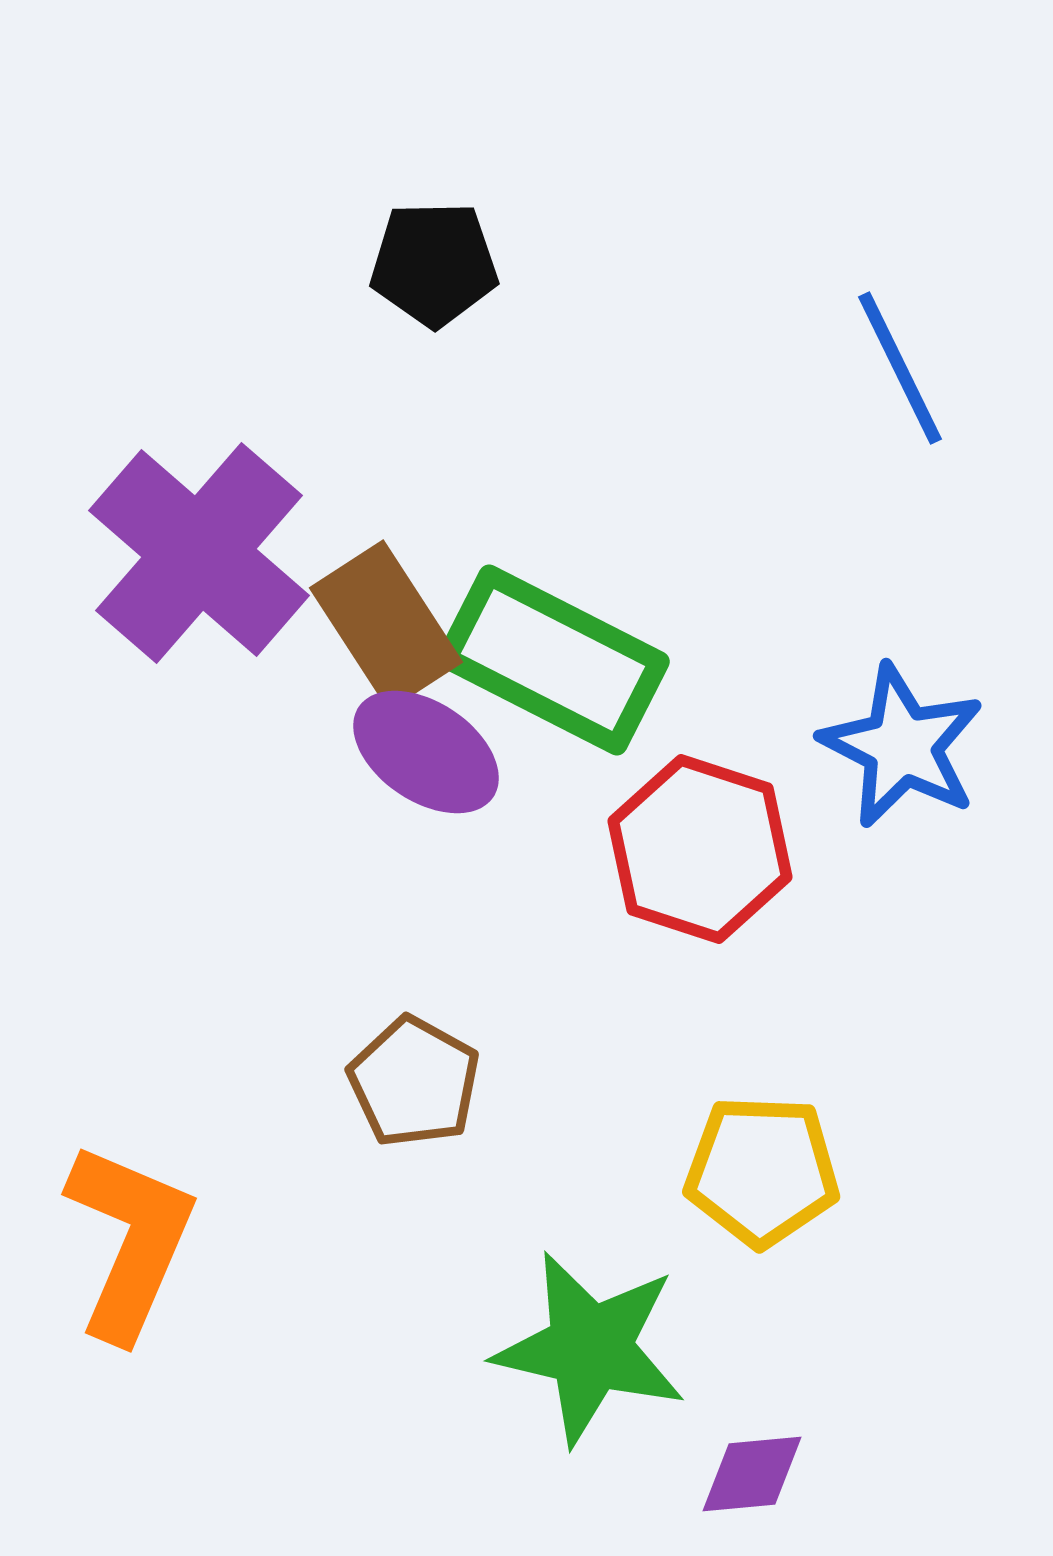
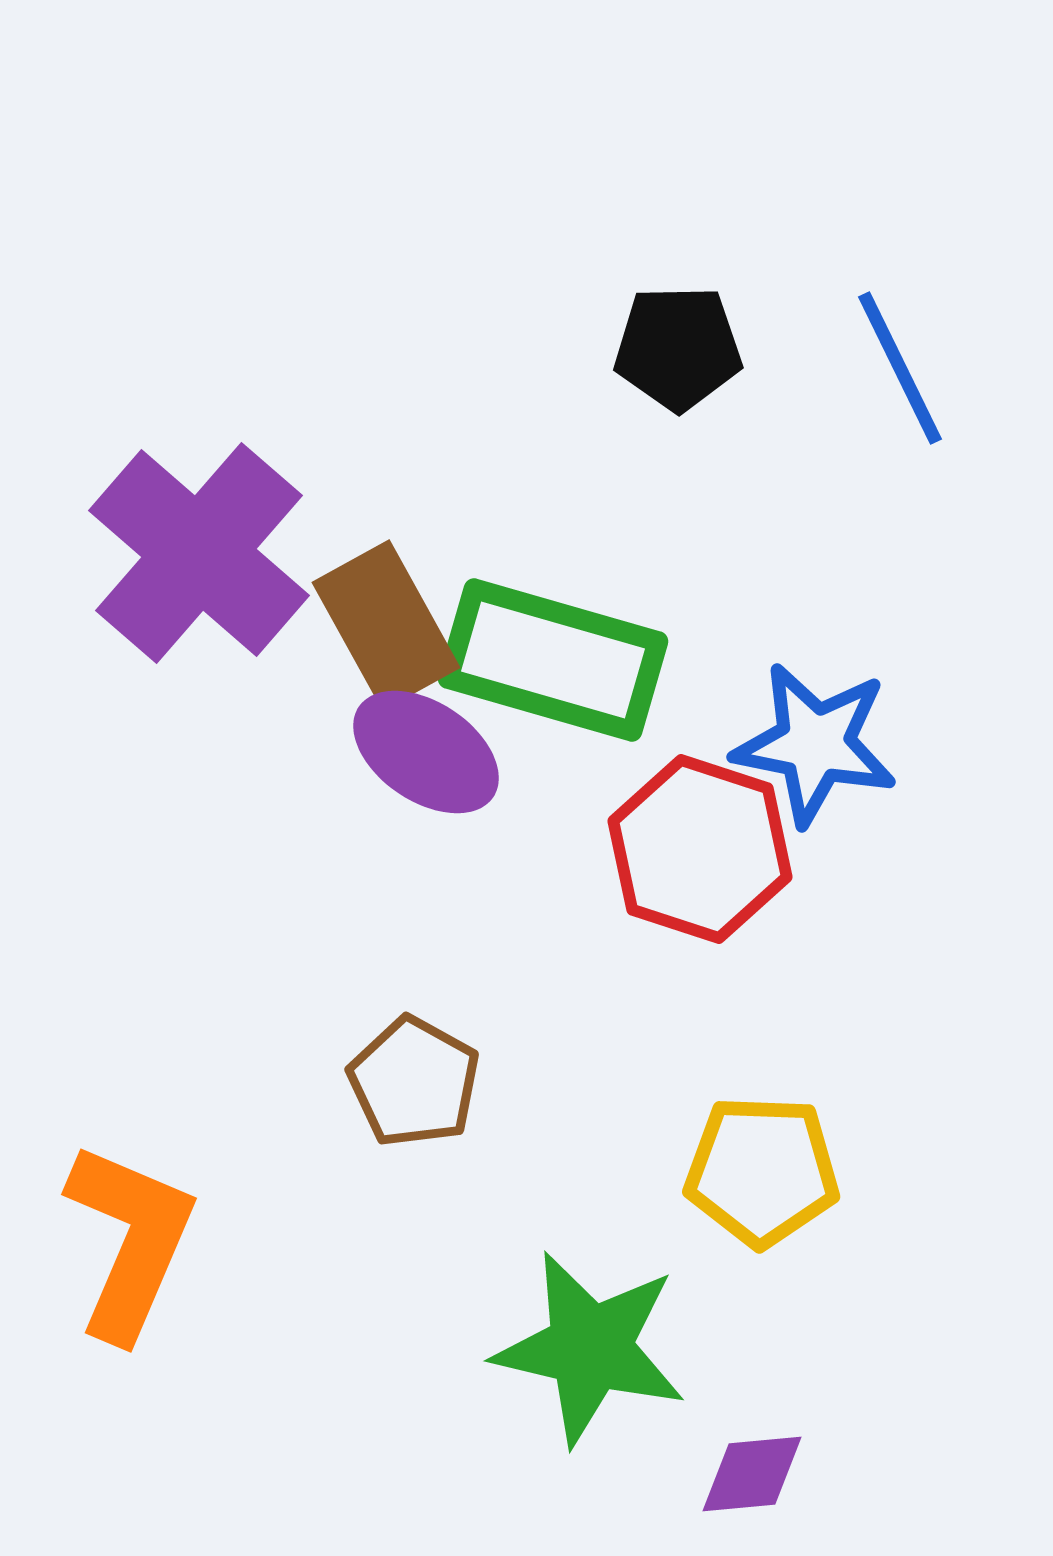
black pentagon: moved 244 px right, 84 px down
brown rectangle: rotated 4 degrees clockwise
green rectangle: rotated 11 degrees counterclockwise
blue star: moved 87 px left, 2 px up; rotated 16 degrees counterclockwise
